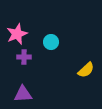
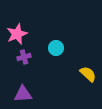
cyan circle: moved 5 px right, 6 px down
purple cross: rotated 16 degrees counterclockwise
yellow semicircle: moved 2 px right, 4 px down; rotated 96 degrees counterclockwise
